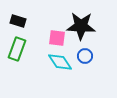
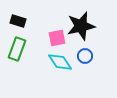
black star: rotated 16 degrees counterclockwise
pink square: rotated 18 degrees counterclockwise
